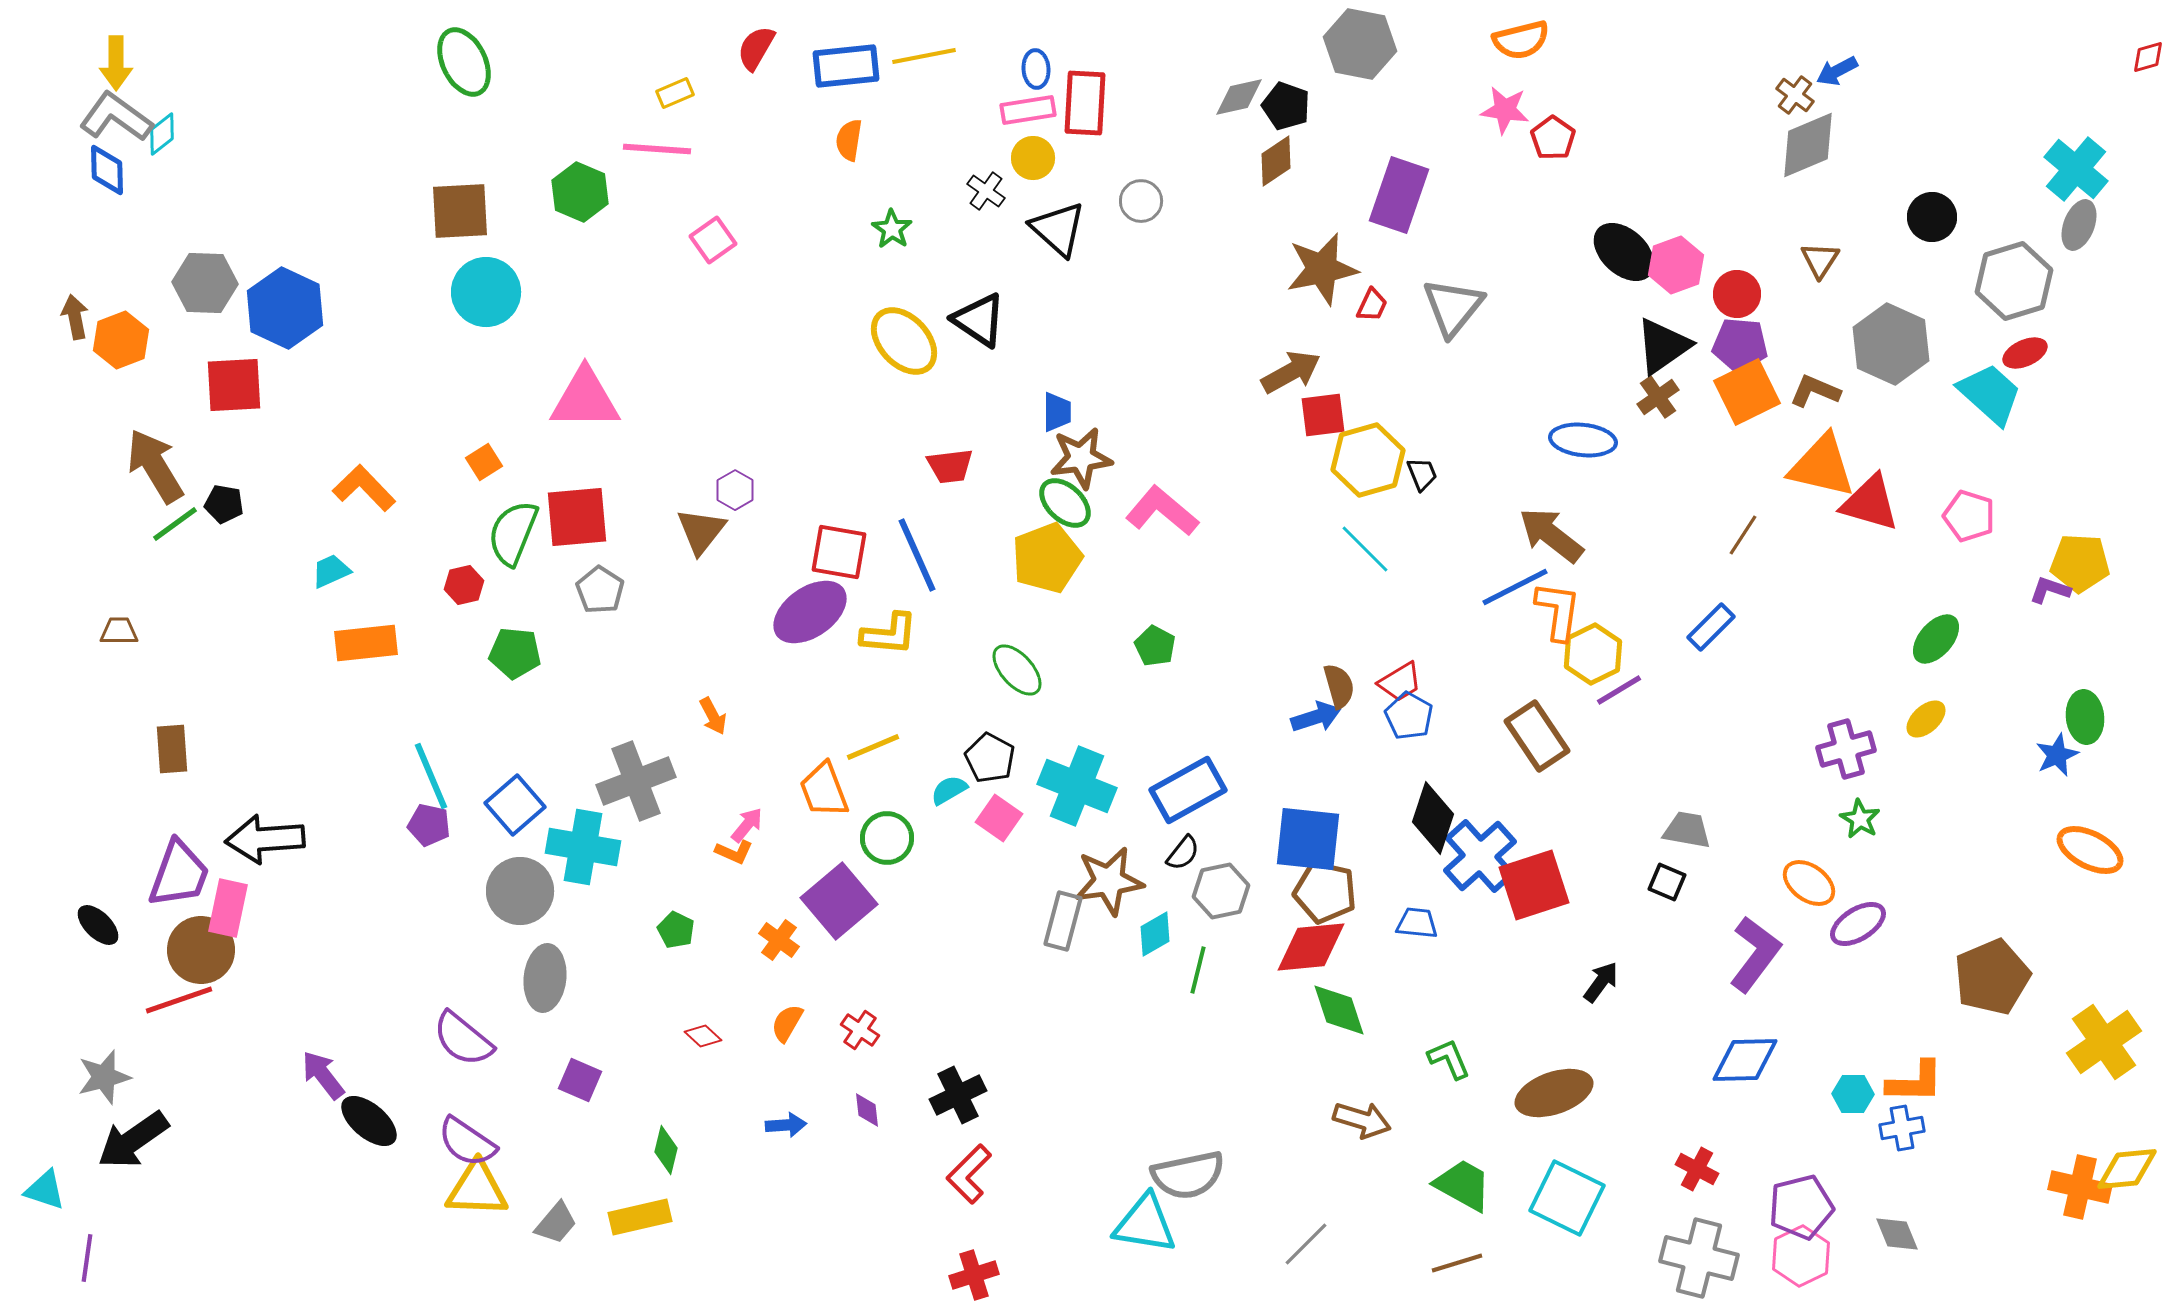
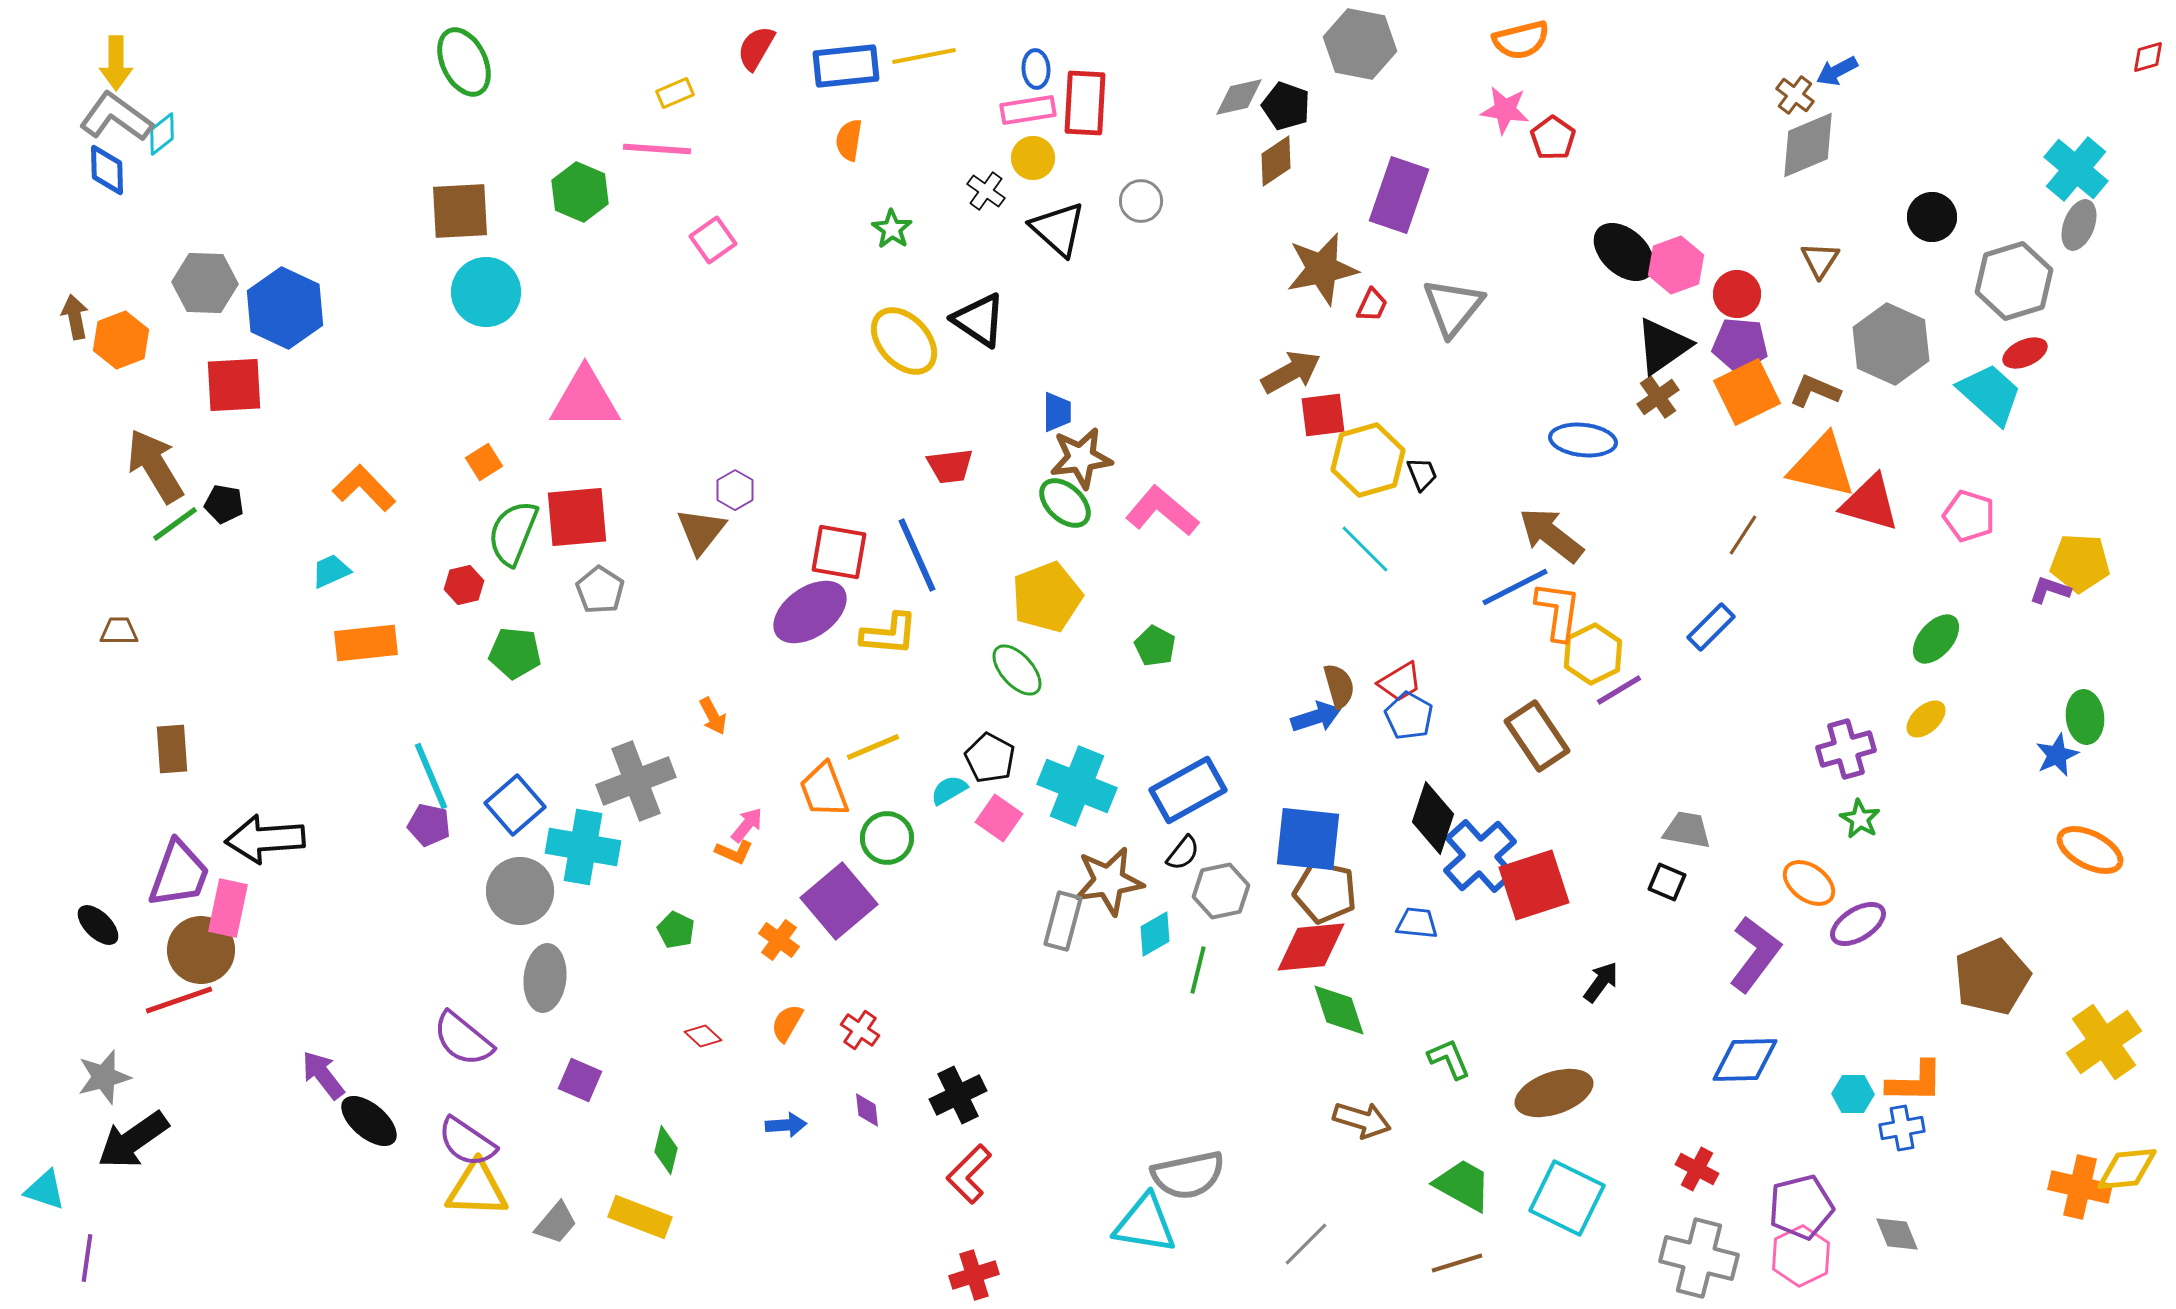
yellow pentagon at (1047, 558): moved 39 px down
yellow rectangle at (640, 1217): rotated 34 degrees clockwise
